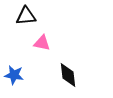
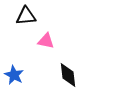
pink triangle: moved 4 px right, 2 px up
blue star: rotated 18 degrees clockwise
